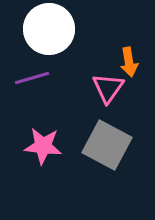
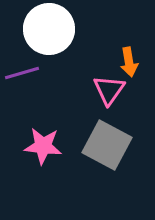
purple line: moved 10 px left, 5 px up
pink triangle: moved 1 px right, 2 px down
